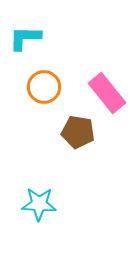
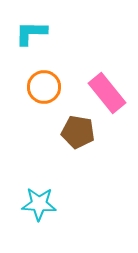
cyan L-shape: moved 6 px right, 5 px up
